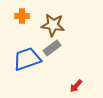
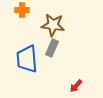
orange cross: moved 6 px up
gray rectangle: rotated 30 degrees counterclockwise
blue trapezoid: rotated 76 degrees counterclockwise
